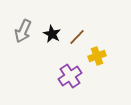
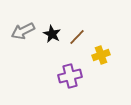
gray arrow: rotated 40 degrees clockwise
yellow cross: moved 4 px right, 1 px up
purple cross: rotated 20 degrees clockwise
